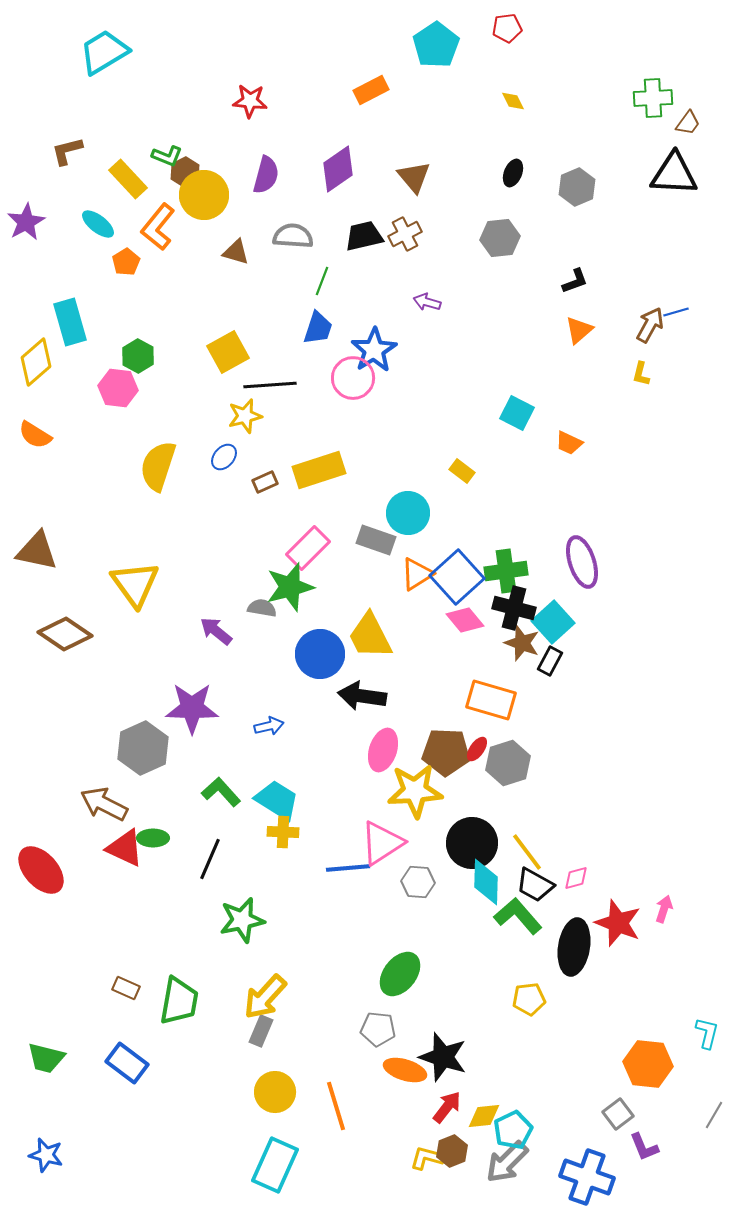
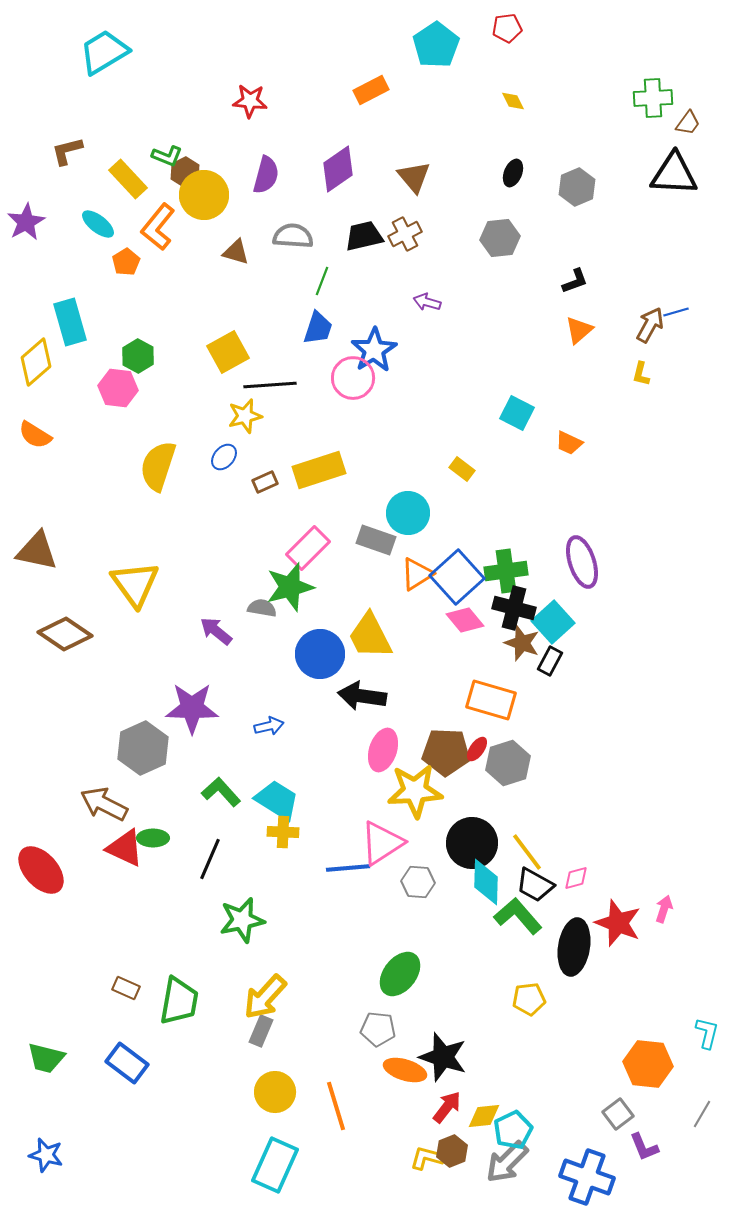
yellow rectangle at (462, 471): moved 2 px up
gray line at (714, 1115): moved 12 px left, 1 px up
